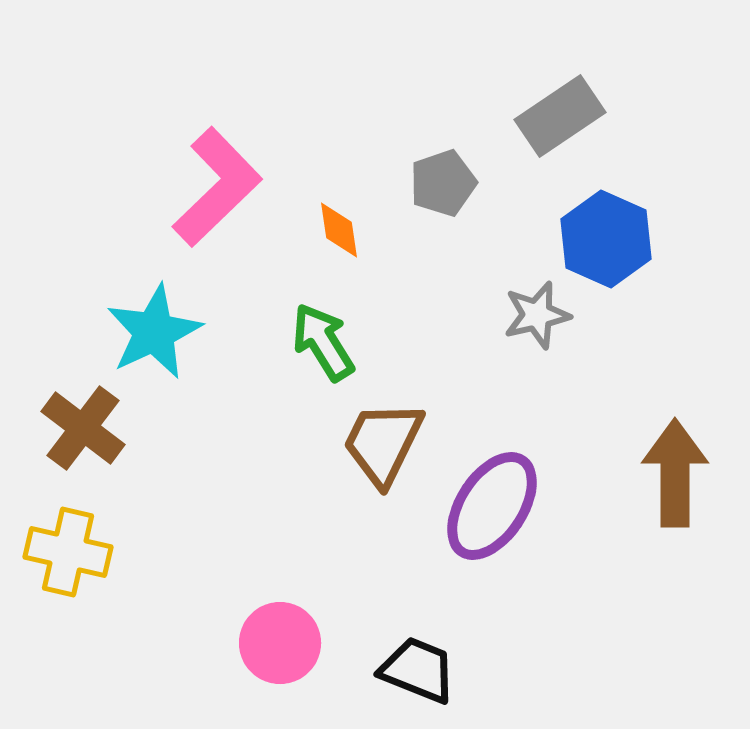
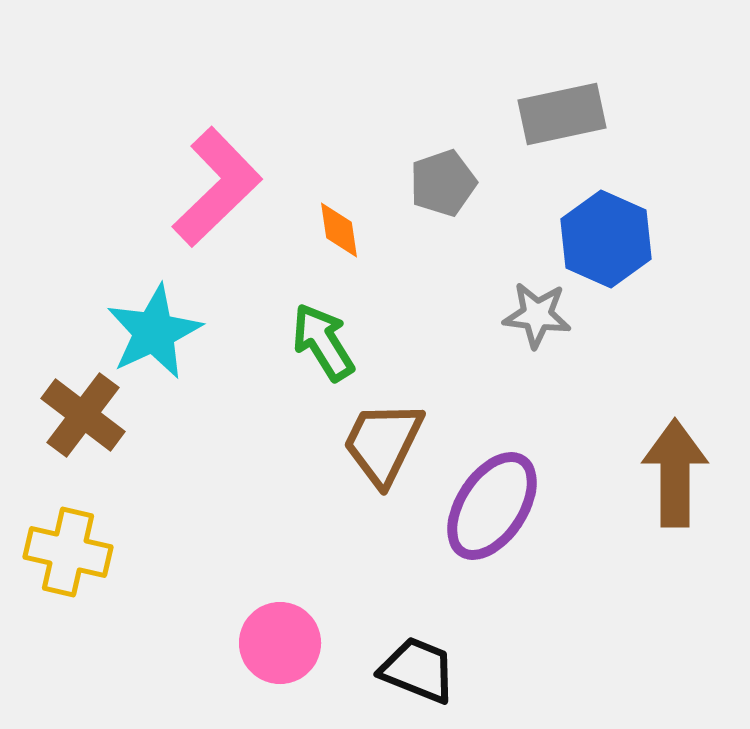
gray rectangle: moved 2 px right, 2 px up; rotated 22 degrees clockwise
gray star: rotated 20 degrees clockwise
brown cross: moved 13 px up
